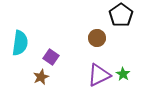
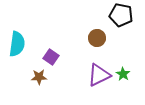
black pentagon: rotated 25 degrees counterclockwise
cyan semicircle: moved 3 px left, 1 px down
brown star: moved 2 px left; rotated 21 degrees clockwise
